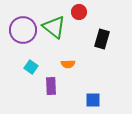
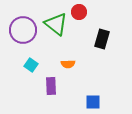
green triangle: moved 2 px right, 3 px up
cyan square: moved 2 px up
blue square: moved 2 px down
